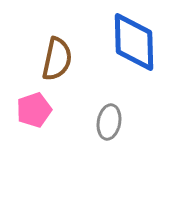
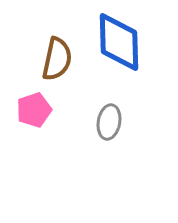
blue diamond: moved 15 px left
